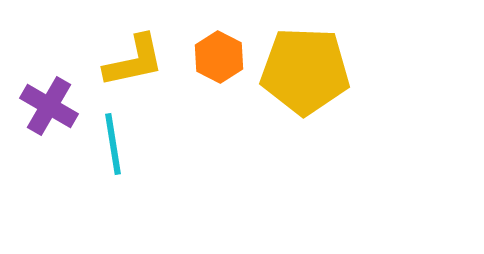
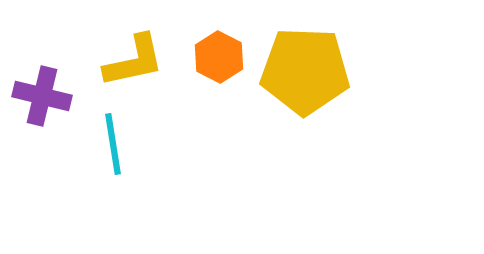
purple cross: moved 7 px left, 10 px up; rotated 16 degrees counterclockwise
